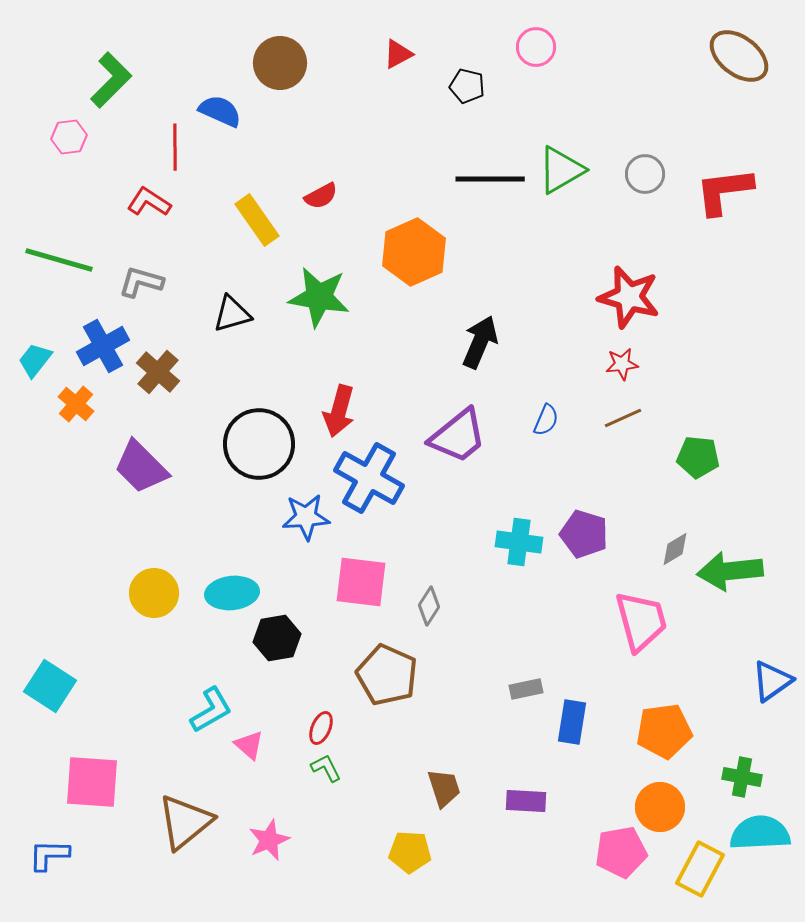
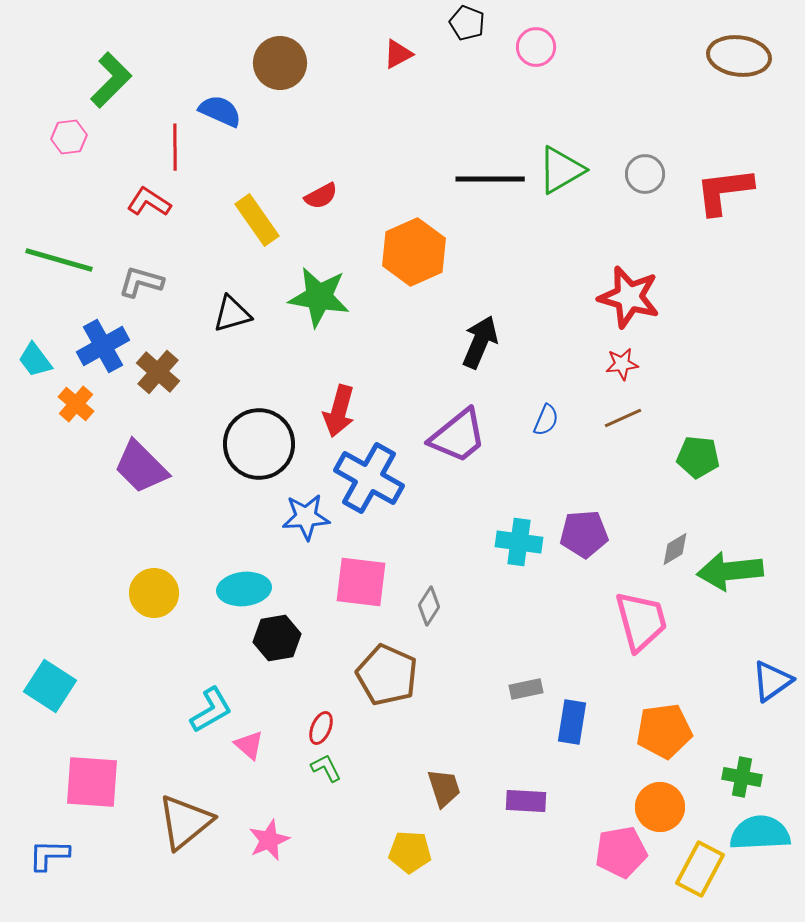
brown ellipse at (739, 56): rotated 30 degrees counterclockwise
black pentagon at (467, 86): moved 63 px up; rotated 8 degrees clockwise
cyan trapezoid at (35, 360): rotated 75 degrees counterclockwise
purple pentagon at (584, 534): rotated 21 degrees counterclockwise
cyan ellipse at (232, 593): moved 12 px right, 4 px up
